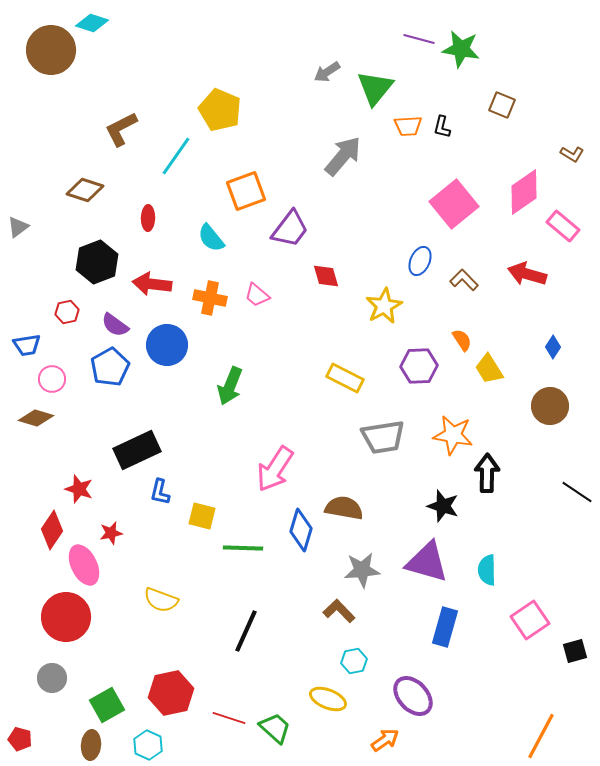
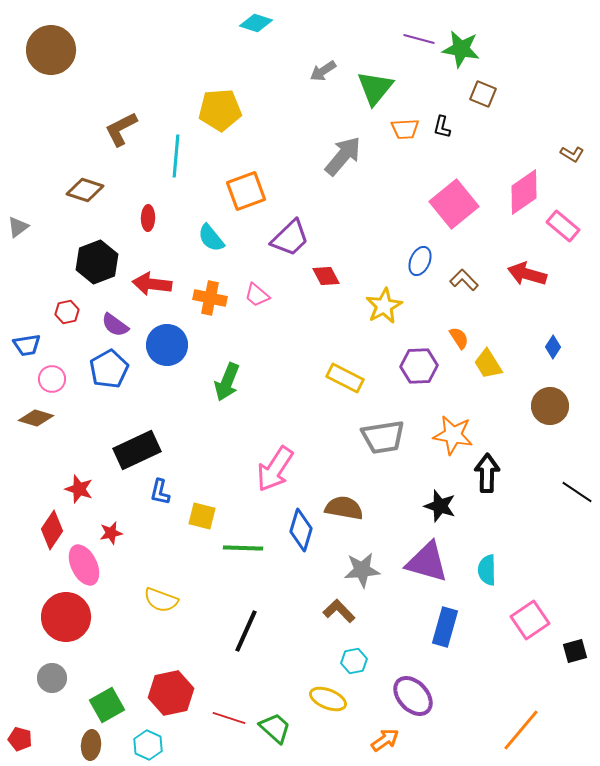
cyan diamond at (92, 23): moved 164 px right
gray arrow at (327, 72): moved 4 px left, 1 px up
brown square at (502, 105): moved 19 px left, 11 px up
yellow pentagon at (220, 110): rotated 27 degrees counterclockwise
orange trapezoid at (408, 126): moved 3 px left, 3 px down
cyan line at (176, 156): rotated 30 degrees counterclockwise
purple trapezoid at (290, 229): moved 9 px down; rotated 9 degrees clockwise
red diamond at (326, 276): rotated 12 degrees counterclockwise
orange semicircle at (462, 340): moved 3 px left, 2 px up
blue pentagon at (110, 367): moved 1 px left, 2 px down
yellow trapezoid at (489, 369): moved 1 px left, 5 px up
green arrow at (230, 386): moved 3 px left, 4 px up
black star at (443, 506): moved 3 px left
orange line at (541, 736): moved 20 px left, 6 px up; rotated 12 degrees clockwise
